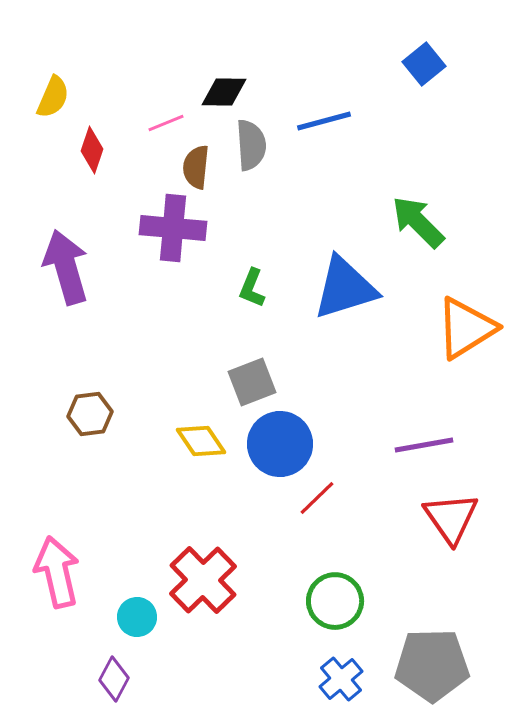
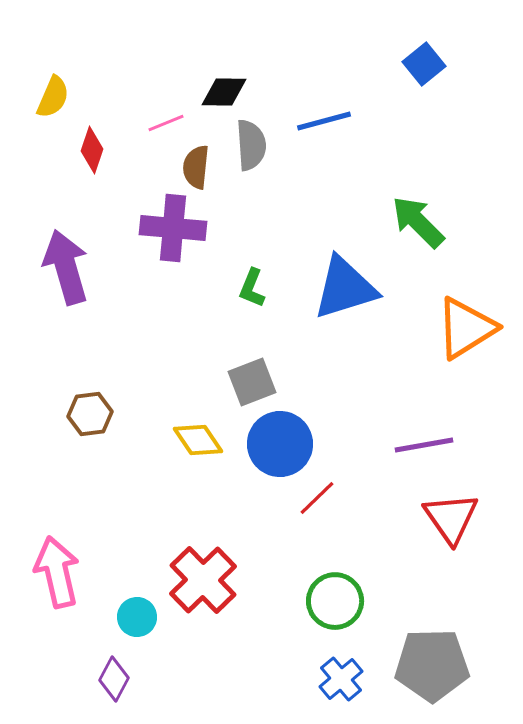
yellow diamond: moved 3 px left, 1 px up
